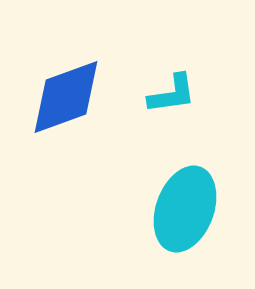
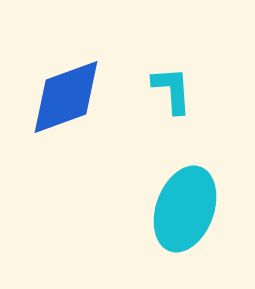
cyan L-shape: moved 4 px up; rotated 86 degrees counterclockwise
